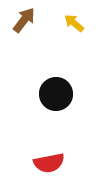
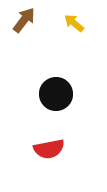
red semicircle: moved 14 px up
